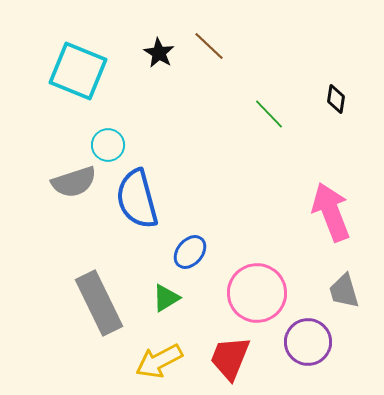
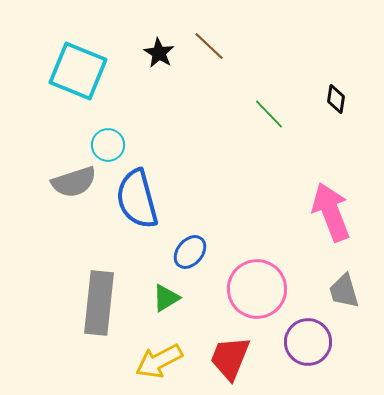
pink circle: moved 4 px up
gray rectangle: rotated 32 degrees clockwise
